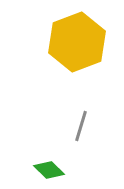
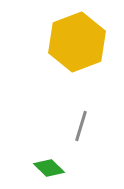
green diamond: moved 2 px up
